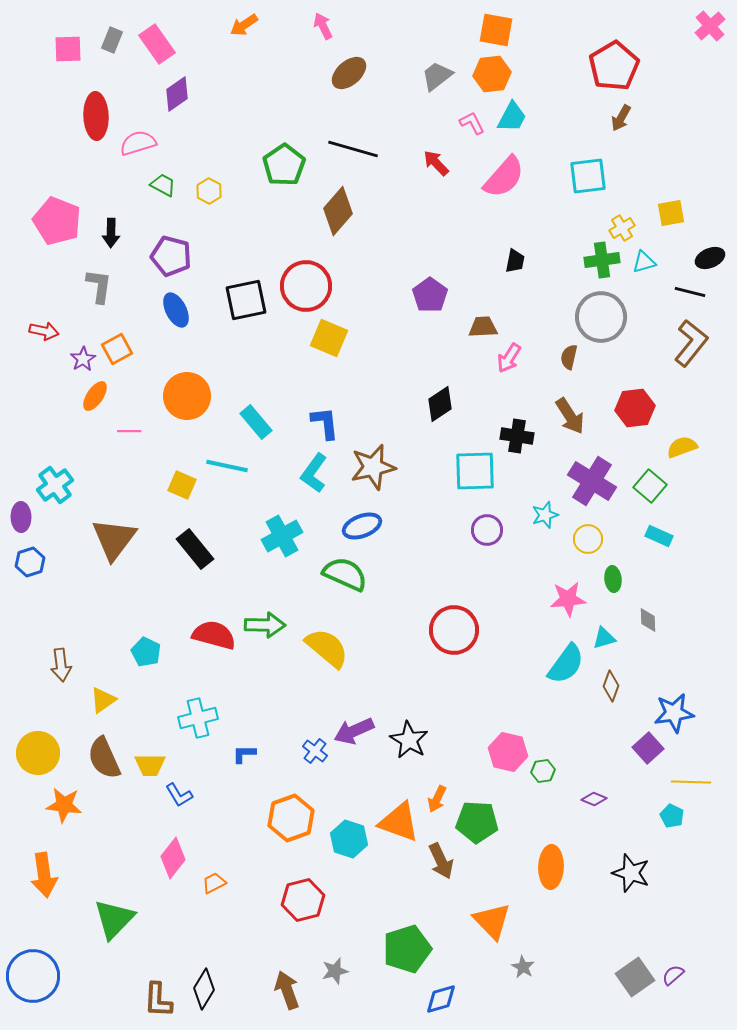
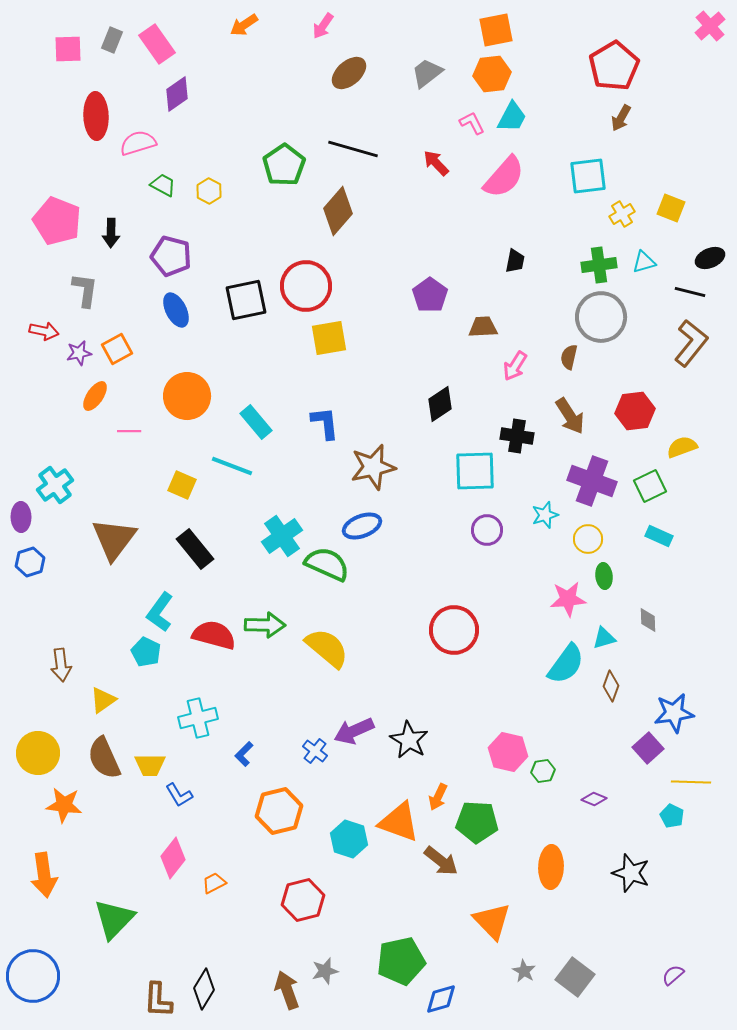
pink arrow at (323, 26): rotated 120 degrees counterclockwise
orange square at (496, 30): rotated 21 degrees counterclockwise
gray trapezoid at (437, 76): moved 10 px left, 3 px up
yellow square at (671, 213): moved 5 px up; rotated 32 degrees clockwise
yellow cross at (622, 228): moved 14 px up
green cross at (602, 260): moved 3 px left, 5 px down
gray L-shape at (99, 286): moved 14 px left, 4 px down
yellow square at (329, 338): rotated 33 degrees counterclockwise
pink arrow at (509, 358): moved 6 px right, 8 px down
purple star at (83, 359): moved 4 px left, 6 px up; rotated 20 degrees clockwise
red hexagon at (635, 408): moved 3 px down
cyan line at (227, 466): moved 5 px right; rotated 9 degrees clockwise
cyan L-shape at (314, 473): moved 154 px left, 139 px down
purple cross at (592, 481): rotated 12 degrees counterclockwise
green square at (650, 486): rotated 24 degrees clockwise
cyan cross at (282, 536): rotated 6 degrees counterclockwise
green semicircle at (345, 574): moved 18 px left, 10 px up
green ellipse at (613, 579): moved 9 px left, 3 px up
blue L-shape at (244, 754): rotated 45 degrees counterclockwise
orange arrow at (437, 799): moved 1 px right, 2 px up
orange hexagon at (291, 818): moved 12 px left, 7 px up; rotated 6 degrees clockwise
brown arrow at (441, 861): rotated 27 degrees counterclockwise
green pentagon at (407, 949): moved 6 px left, 12 px down; rotated 6 degrees clockwise
gray star at (523, 967): moved 1 px right, 4 px down
gray star at (335, 971): moved 10 px left
gray square at (635, 977): moved 60 px left; rotated 18 degrees counterclockwise
